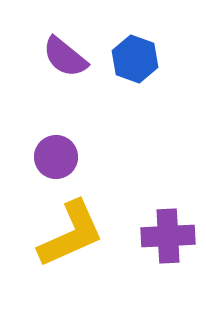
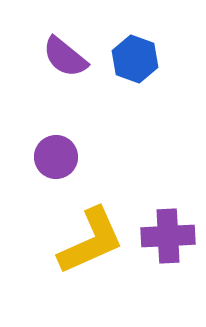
yellow L-shape: moved 20 px right, 7 px down
